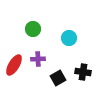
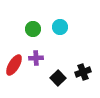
cyan circle: moved 9 px left, 11 px up
purple cross: moved 2 px left, 1 px up
black cross: rotated 28 degrees counterclockwise
black square: rotated 14 degrees counterclockwise
